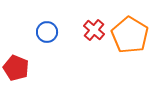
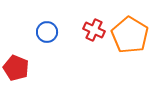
red cross: rotated 15 degrees counterclockwise
